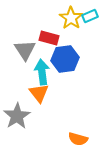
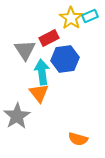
red rectangle: rotated 42 degrees counterclockwise
